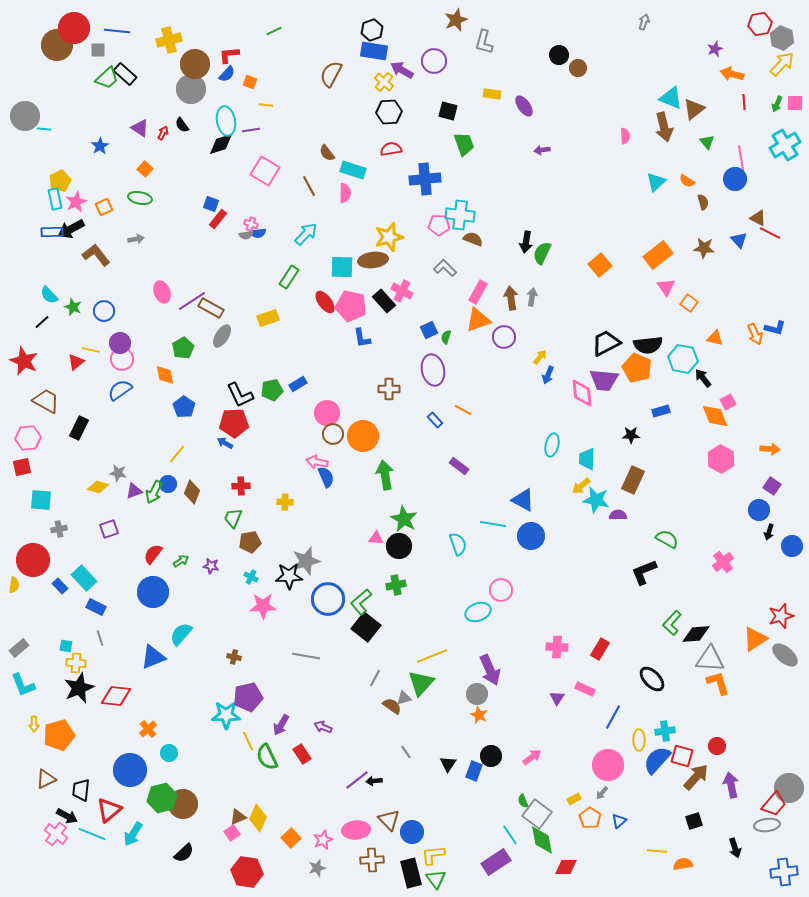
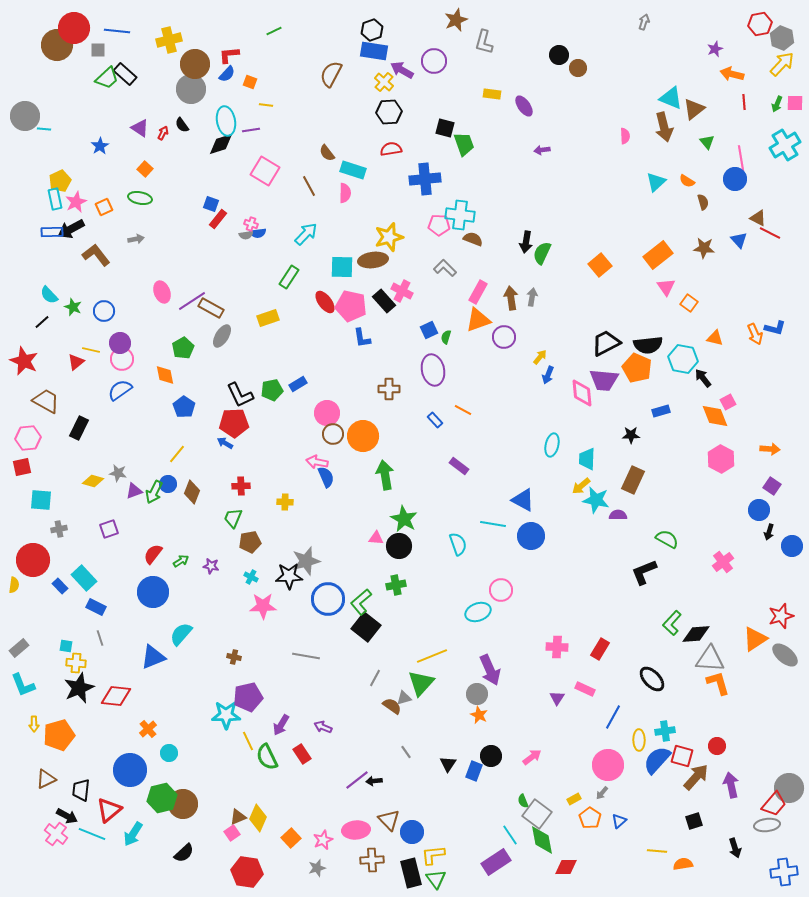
black square at (448, 111): moved 3 px left, 17 px down
yellow diamond at (98, 487): moved 5 px left, 6 px up
